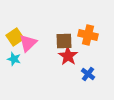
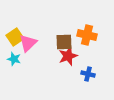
orange cross: moved 1 px left
brown square: moved 1 px down
red star: rotated 18 degrees clockwise
blue cross: rotated 24 degrees counterclockwise
